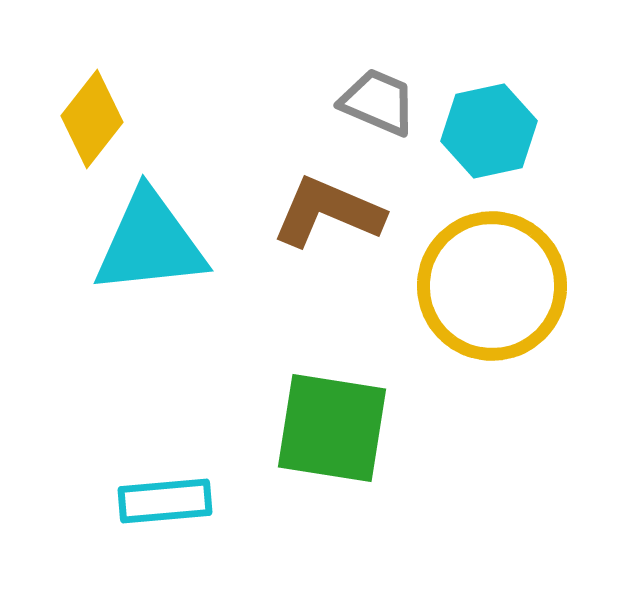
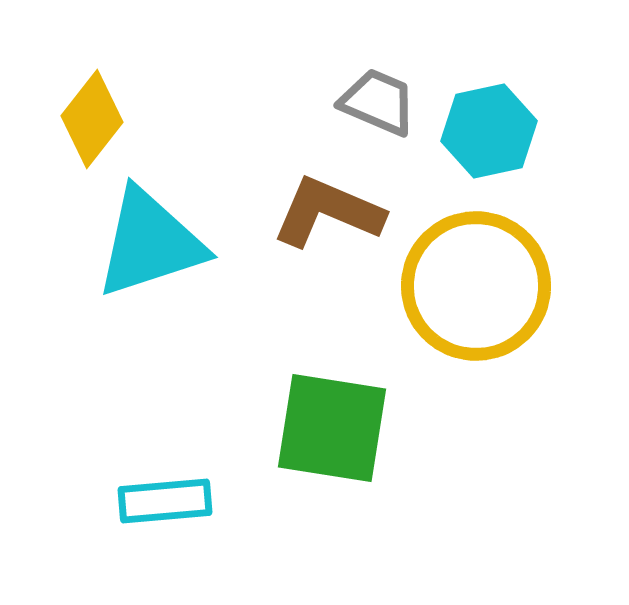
cyan triangle: rotated 12 degrees counterclockwise
yellow circle: moved 16 px left
